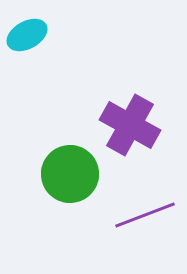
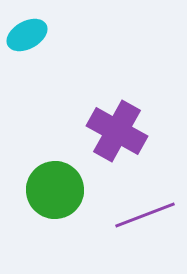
purple cross: moved 13 px left, 6 px down
green circle: moved 15 px left, 16 px down
